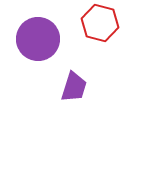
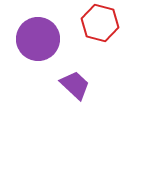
purple trapezoid: moved 1 px right, 2 px up; rotated 64 degrees counterclockwise
